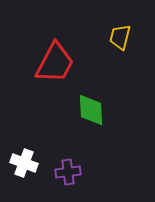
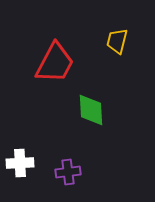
yellow trapezoid: moved 3 px left, 4 px down
white cross: moved 4 px left; rotated 24 degrees counterclockwise
